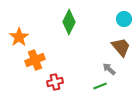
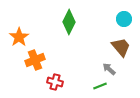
red cross: rotated 28 degrees clockwise
